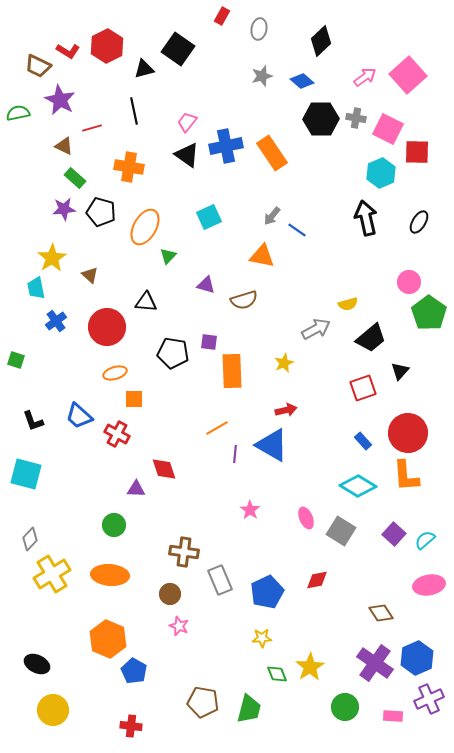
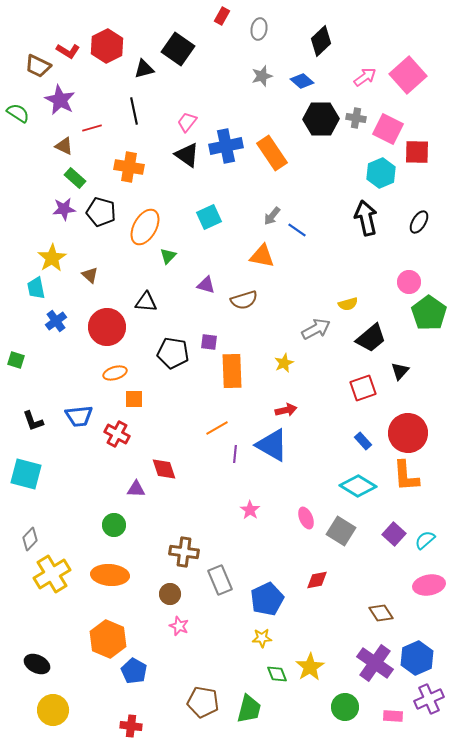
green semicircle at (18, 113): rotated 45 degrees clockwise
blue trapezoid at (79, 416): rotated 48 degrees counterclockwise
blue pentagon at (267, 592): moved 7 px down
